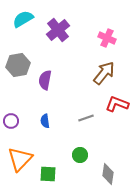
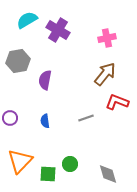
cyan semicircle: moved 4 px right, 1 px down
purple cross: rotated 20 degrees counterclockwise
pink cross: rotated 36 degrees counterclockwise
gray hexagon: moved 4 px up
brown arrow: moved 1 px right, 1 px down
red L-shape: moved 2 px up
purple circle: moved 1 px left, 3 px up
green circle: moved 10 px left, 9 px down
orange triangle: moved 2 px down
gray diamond: rotated 25 degrees counterclockwise
